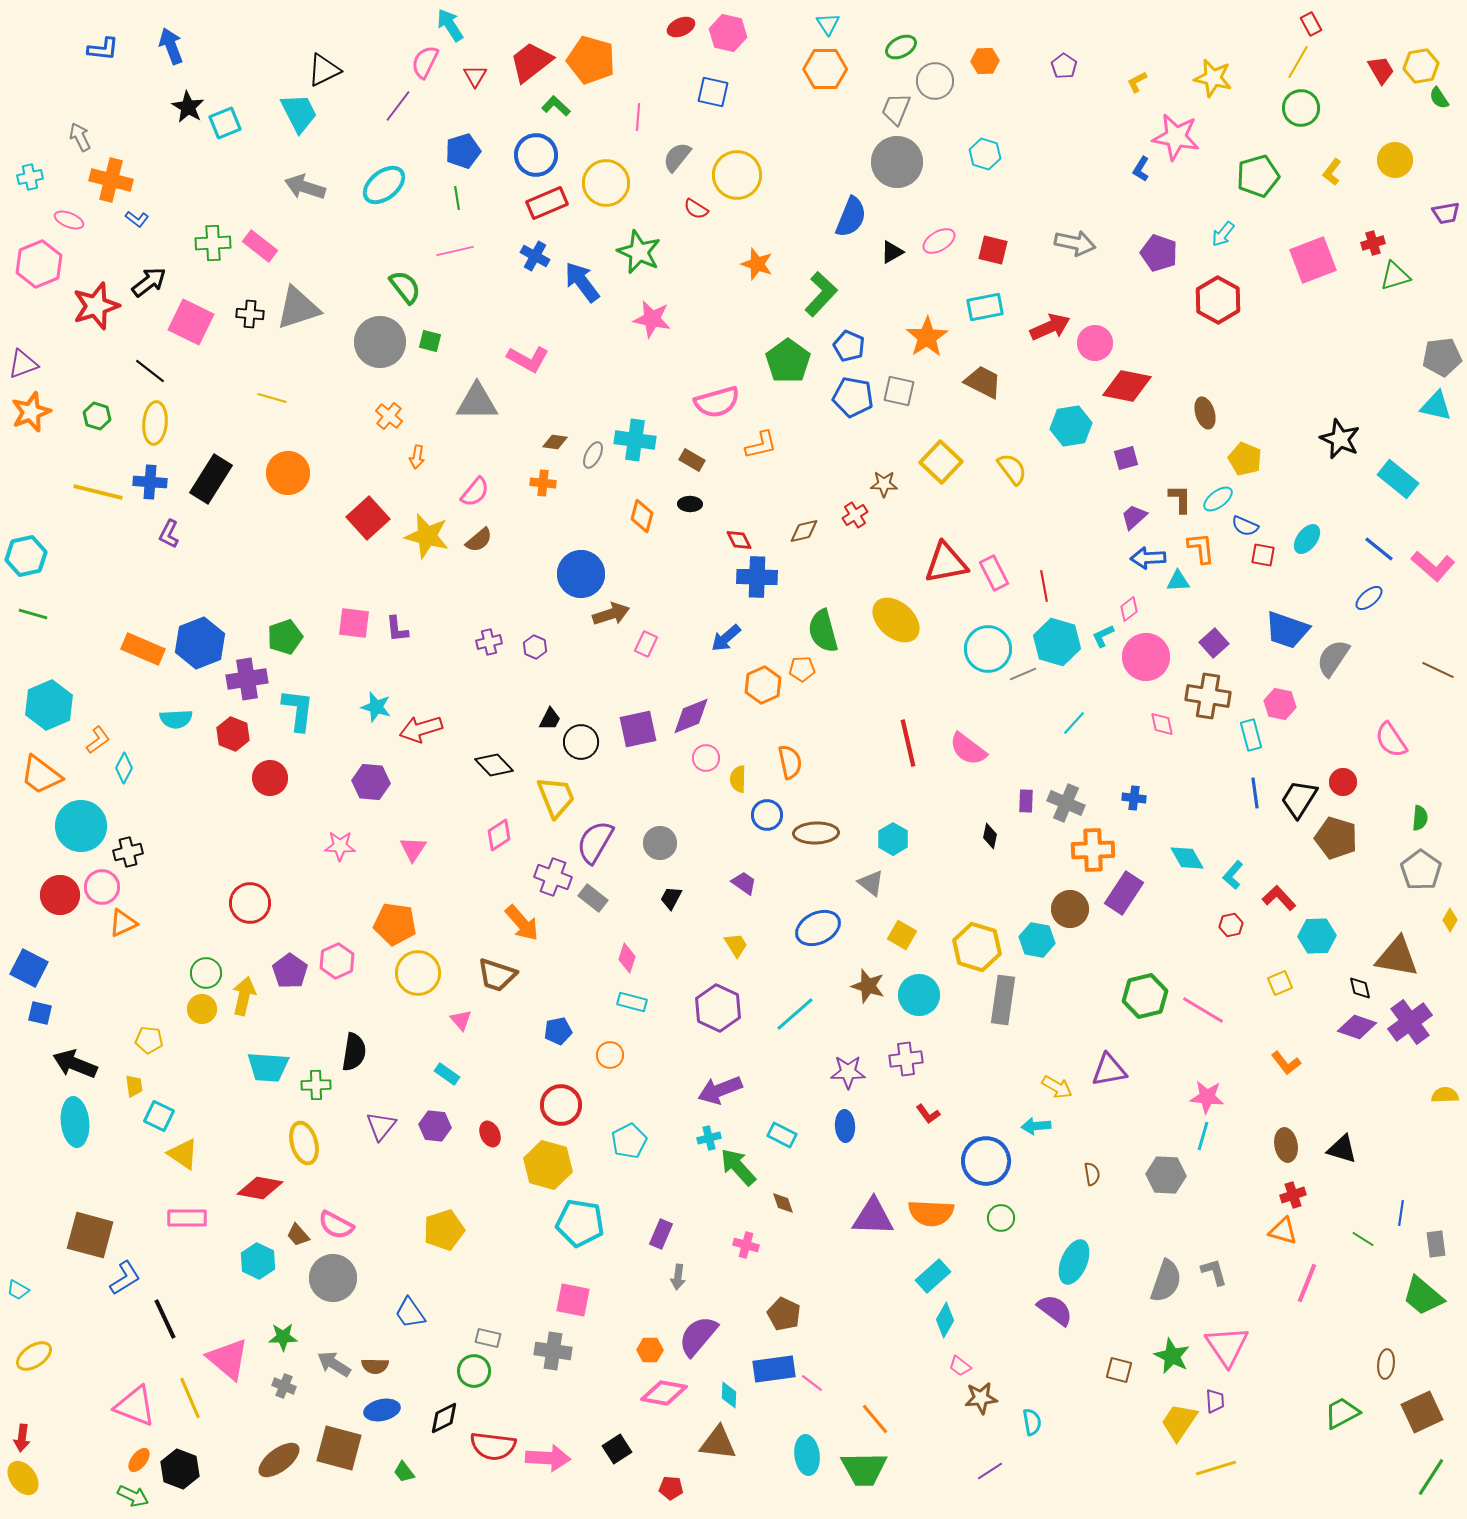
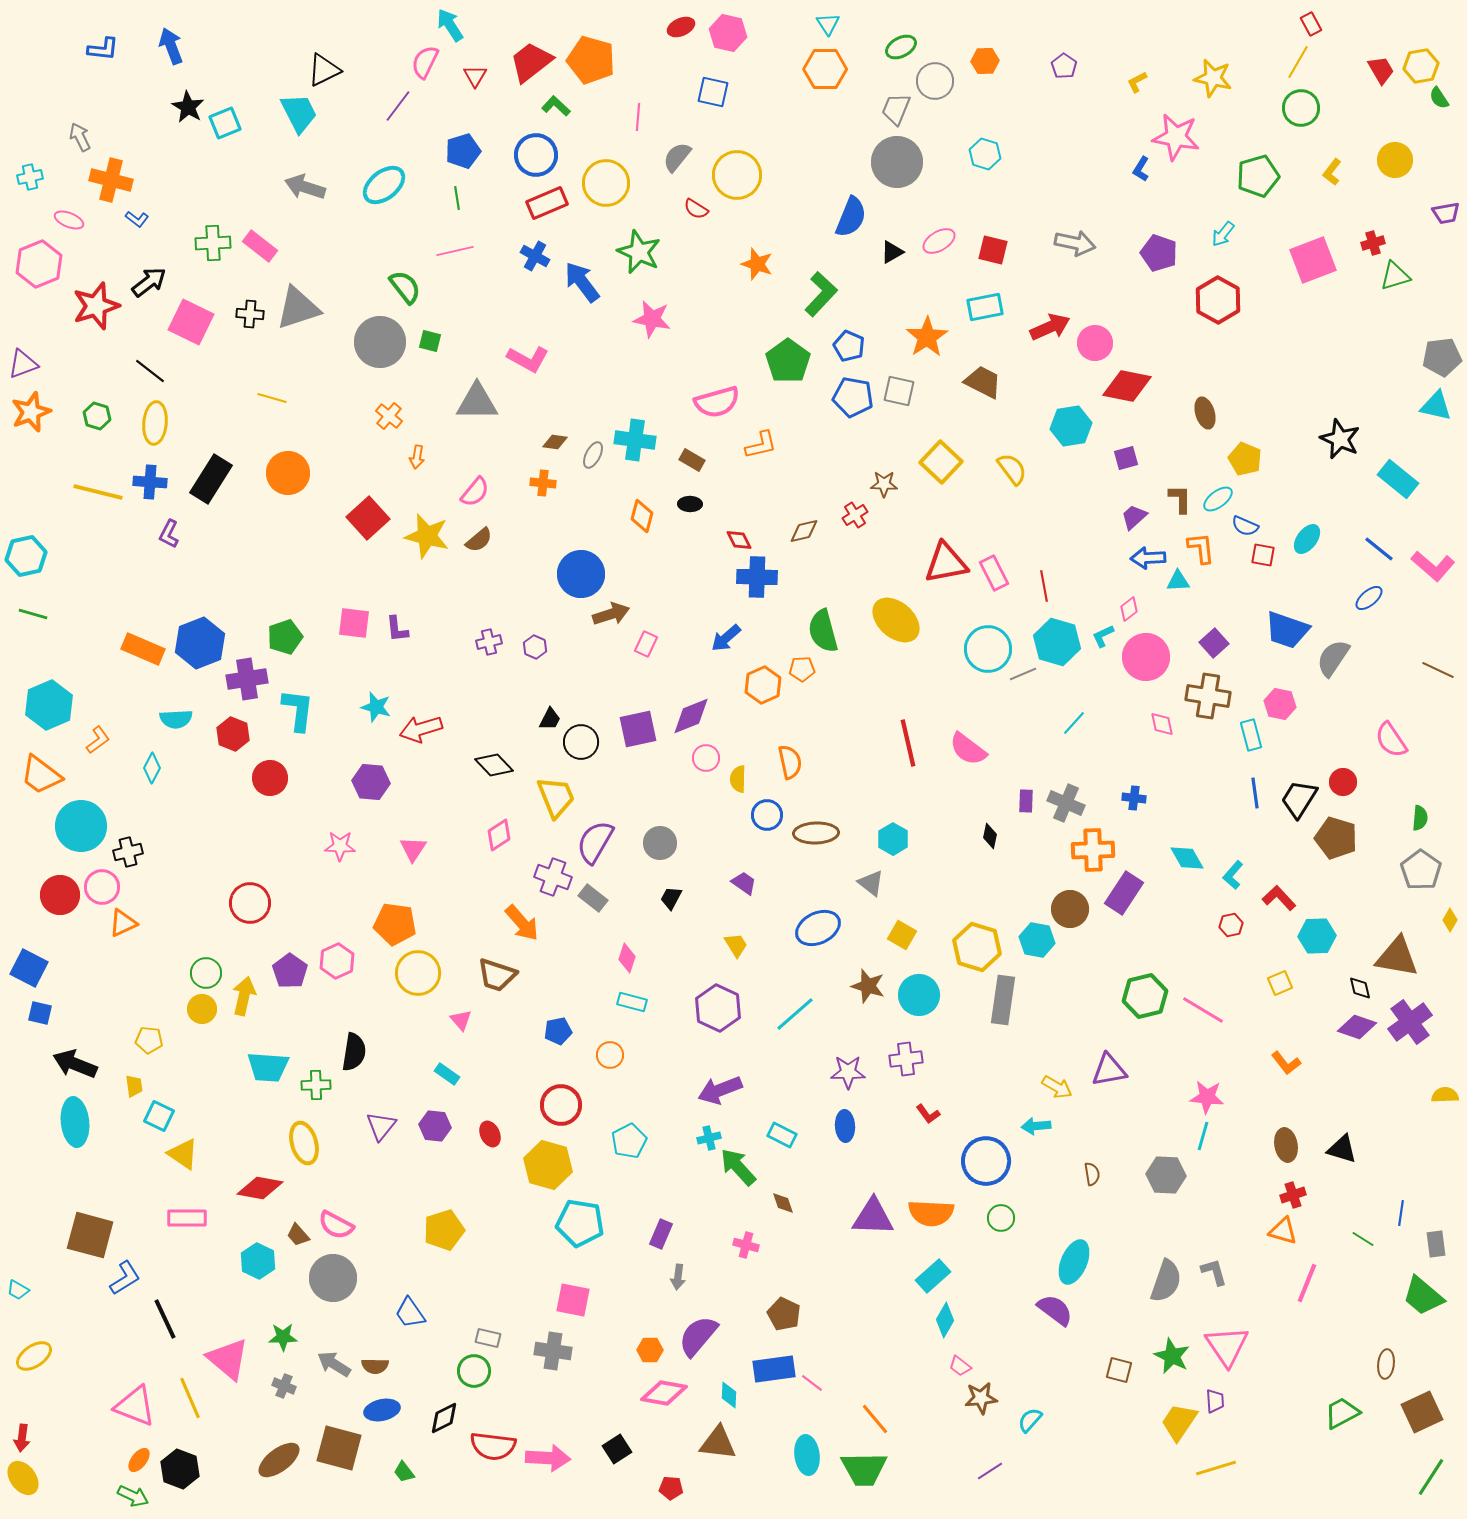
cyan diamond at (124, 768): moved 28 px right
cyan semicircle at (1032, 1422): moved 2 px left, 2 px up; rotated 128 degrees counterclockwise
